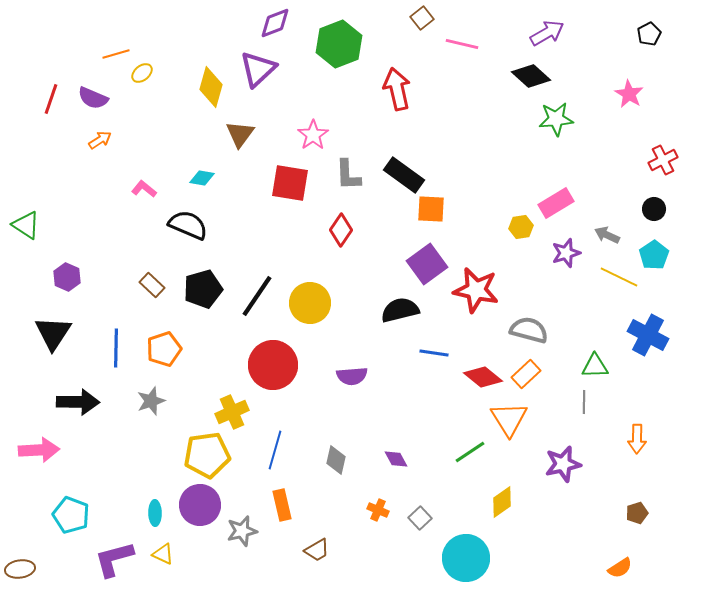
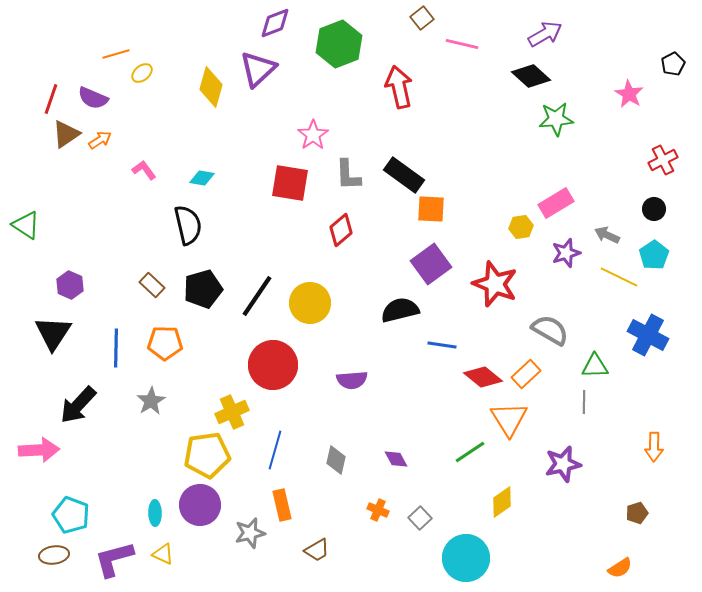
purple arrow at (547, 33): moved 2 px left, 1 px down
black pentagon at (649, 34): moved 24 px right, 30 px down
red arrow at (397, 89): moved 2 px right, 2 px up
brown triangle at (240, 134): moved 174 px left; rotated 20 degrees clockwise
pink L-shape at (144, 189): moved 19 px up; rotated 15 degrees clockwise
black semicircle at (188, 225): rotated 54 degrees clockwise
red diamond at (341, 230): rotated 16 degrees clockwise
purple square at (427, 264): moved 4 px right
purple hexagon at (67, 277): moved 3 px right, 8 px down
red star at (476, 290): moved 19 px right, 6 px up; rotated 9 degrees clockwise
gray semicircle at (529, 330): moved 21 px right; rotated 15 degrees clockwise
orange pentagon at (164, 349): moved 1 px right, 6 px up; rotated 20 degrees clockwise
blue line at (434, 353): moved 8 px right, 8 px up
purple semicircle at (352, 376): moved 4 px down
gray star at (151, 401): rotated 12 degrees counterclockwise
black arrow at (78, 402): moved 3 px down; rotated 132 degrees clockwise
orange arrow at (637, 439): moved 17 px right, 8 px down
gray star at (242, 531): moved 8 px right, 2 px down
brown ellipse at (20, 569): moved 34 px right, 14 px up
